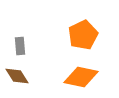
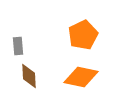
gray rectangle: moved 2 px left
brown diamond: moved 12 px right; rotated 30 degrees clockwise
